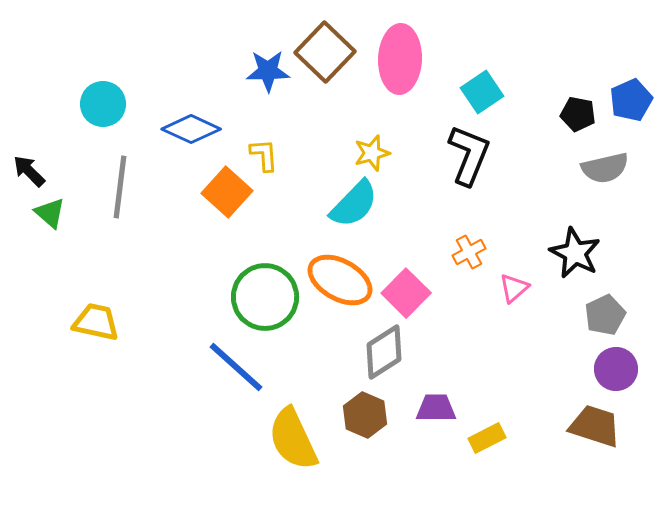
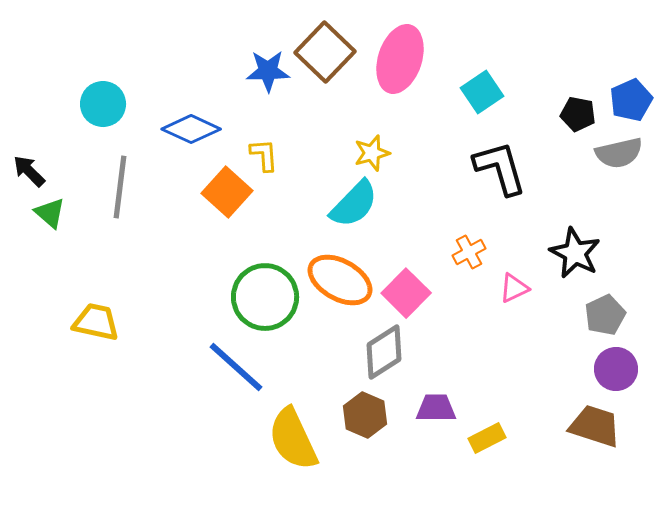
pink ellipse: rotated 16 degrees clockwise
black L-shape: moved 31 px right, 13 px down; rotated 38 degrees counterclockwise
gray semicircle: moved 14 px right, 15 px up
pink triangle: rotated 16 degrees clockwise
